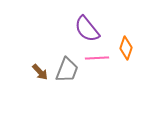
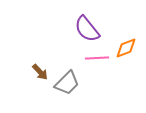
orange diamond: rotated 50 degrees clockwise
gray trapezoid: moved 13 px down; rotated 24 degrees clockwise
